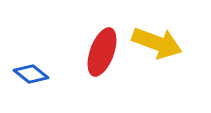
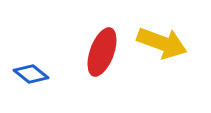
yellow arrow: moved 5 px right
